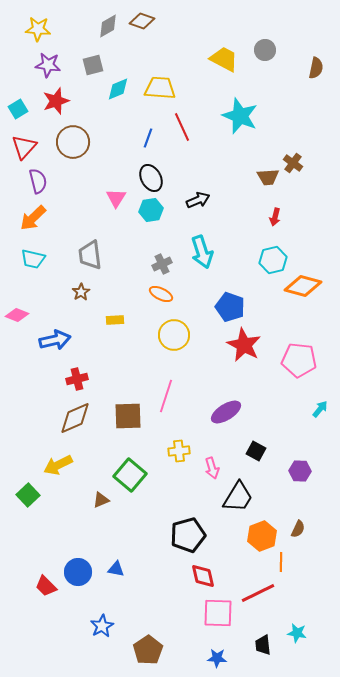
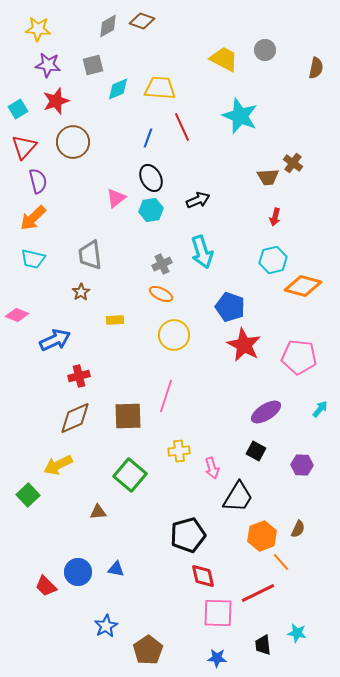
pink triangle at (116, 198): rotated 20 degrees clockwise
blue arrow at (55, 340): rotated 12 degrees counterclockwise
pink pentagon at (299, 360): moved 3 px up
red cross at (77, 379): moved 2 px right, 3 px up
purple ellipse at (226, 412): moved 40 px right
purple hexagon at (300, 471): moved 2 px right, 6 px up
brown triangle at (101, 500): moved 3 px left, 12 px down; rotated 18 degrees clockwise
orange line at (281, 562): rotated 42 degrees counterclockwise
blue star at (102, 626): moved 4 px right
